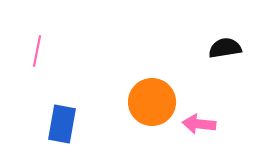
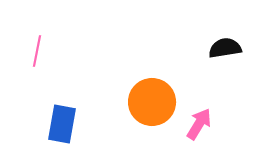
pink arrow: rotated 116 degrees clockwise
